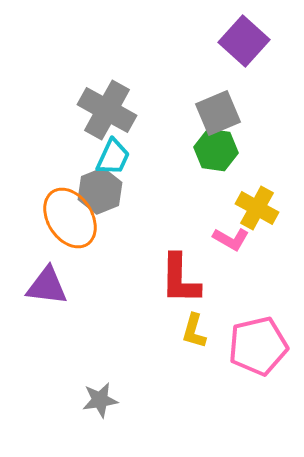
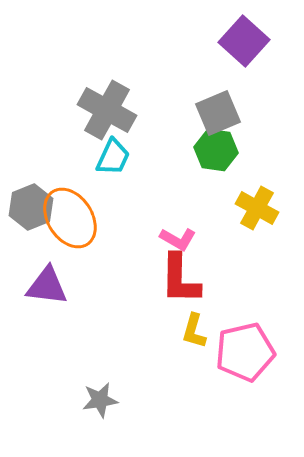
gray hexagon: moved 69 px left, 16 px down
pink L-shape: moved 53 px left
pink pentagon: moved 13 px left, 6 px down
